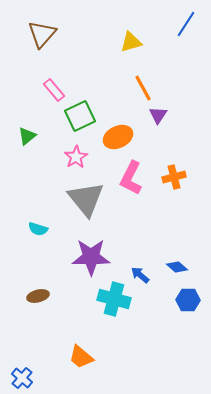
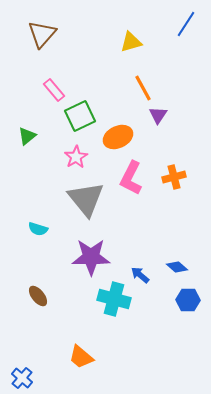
brown ellipse: rotated 65 degrees clockwise
